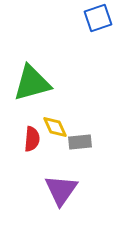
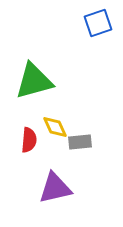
blue square: moved 5 px down
green triangle: moved 2 px right, 2 px up
red semicircle: moved 3 px left, 1 px down
purple triangle: moved 6 px left, 2 px up; rotated 42 degrees clockwise
